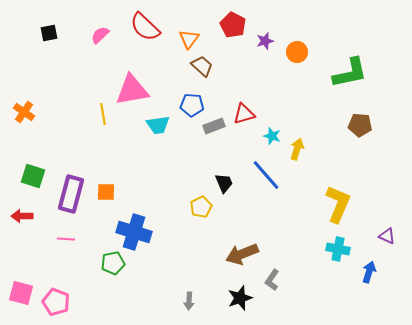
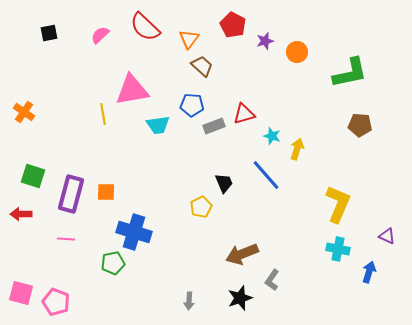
red arrow: moved 1 px left, 2 px up
